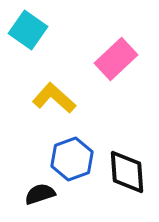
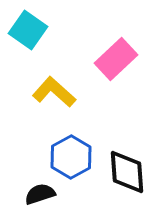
yellow L-shape: moved 6 px up
blue hexagon: moved 1 px left, 2 px up; rotated 9 degrees counterclockwise
